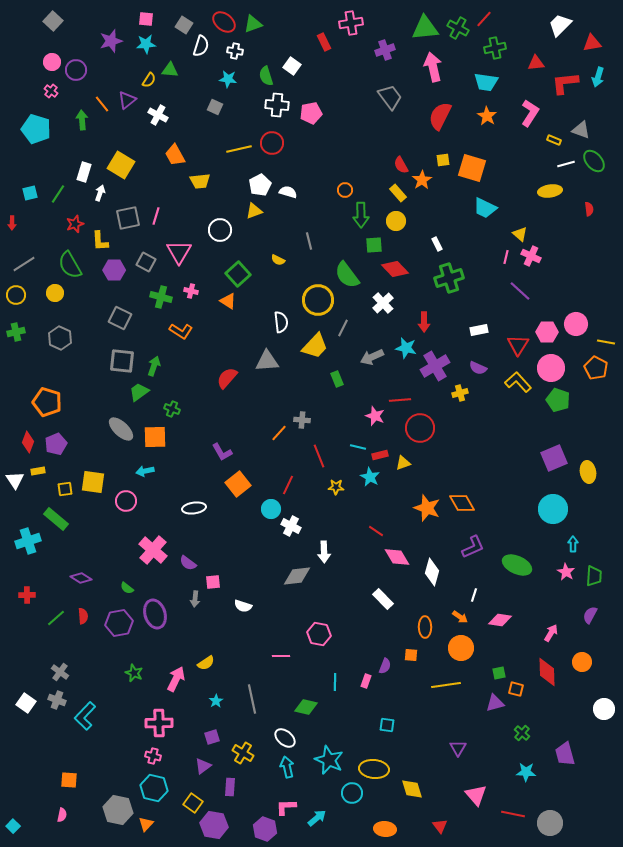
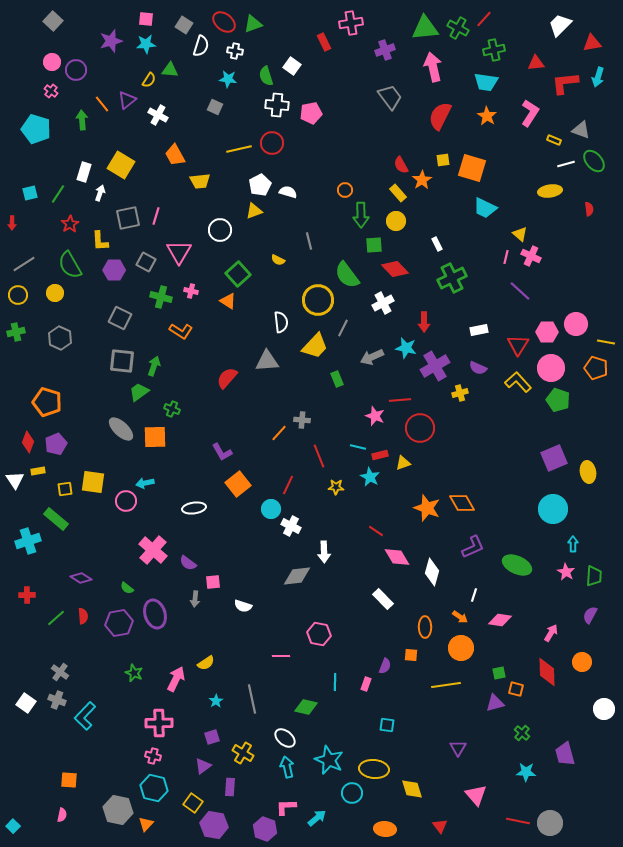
green cross at (495, 48): moved 1 px left, 2 px down
red star at (75, 224): moved 5 px left; rotated 12 degrees counterclockwise
green cross at (449, 278): moved 3 px right; rotated 8 degrees counterclockwise
yellow circle at (16, 295): moved 2 px right
white cross at (383, 303): rotated 15 degrees clockwise
orange pentagon at (596, 368): rotated 10 degrees counterclockwise
cyan arrow at (145, 471): moved 12 px down
pink rectangle at (366, 681): moved 3 px down
red line at (513, 814): moved 5 px right, 7 px down
